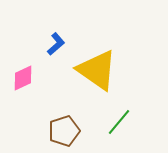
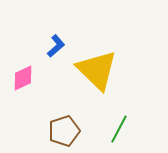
blue L-shape: moved 2 px down
yellow triangle: rotated 9 degrees clockwise
green line: moved 7 px down; rotated 12 degrees counterclockwise
